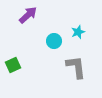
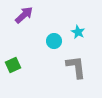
purple arrow: moved 4 px left
cyan star: rotated 24 degrees counterclockwise
